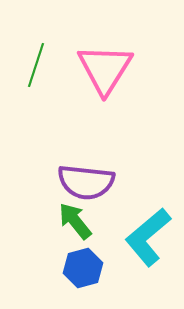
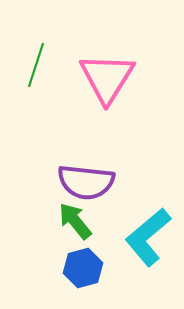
pink triangle: moved 2 px right, 9 px down
